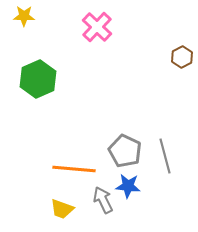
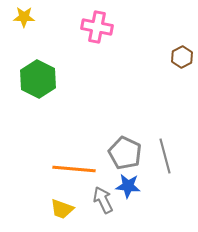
yellow star: moved 1 px down
pink cross: rotated 32 degrees counterclockwise
green hexagon: rotated 9 degrees counterclockwise
gray pentagon: moved 2 px down
